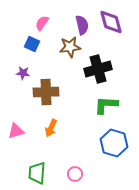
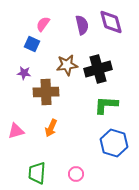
pink semicircle: moved 1 px right, 1 px down
brown star: moved 3 px left, 18 px down
purple star: moved 1 px right
pink circle: moved 1 px right
